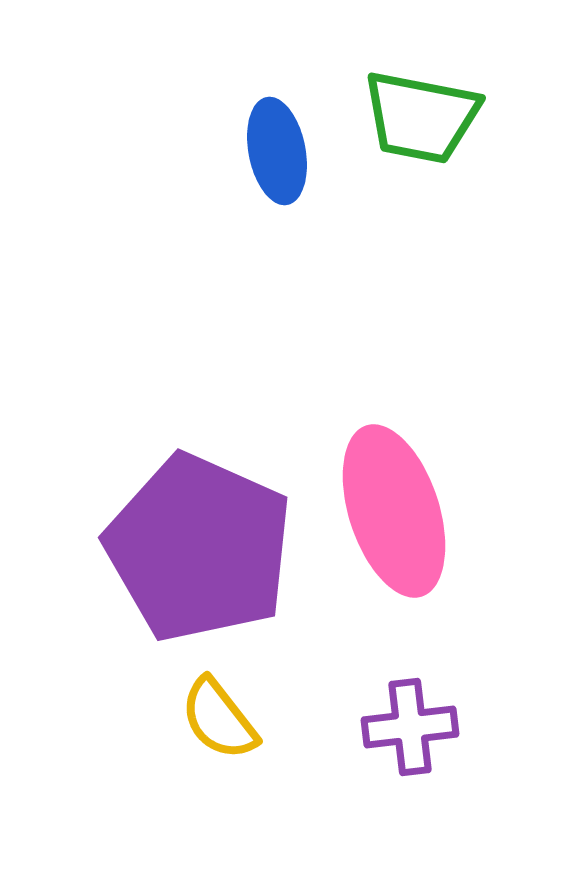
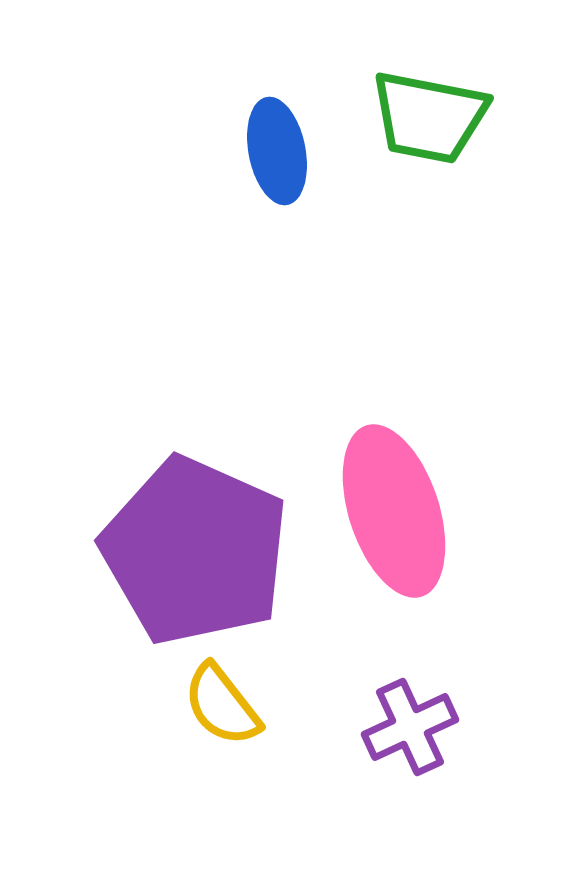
green trapezoid: moved 8 px right
purple pentagon: moved 4 px left, 3 px down
yellow semicircle: moved 3 px right, 14 px up
purple cross: rotated 18 degrees counterclockwise
